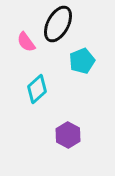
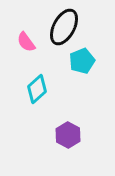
black ellipse: moved 6 px right, 3 px down
